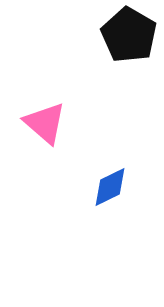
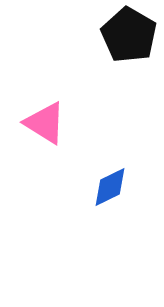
pink triangle: rotated 9 degrees counterclockwise
